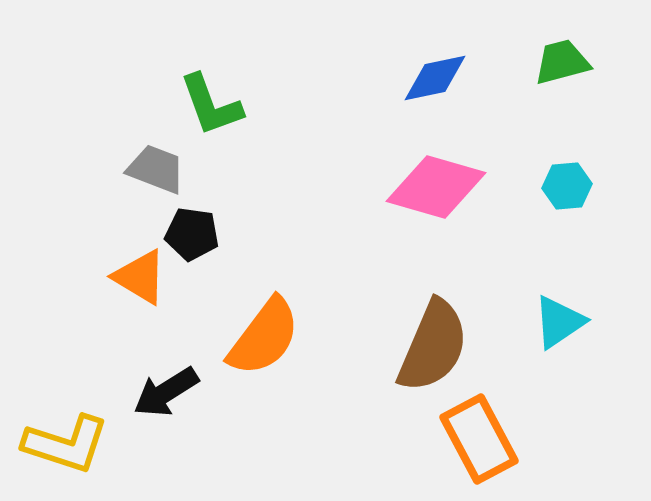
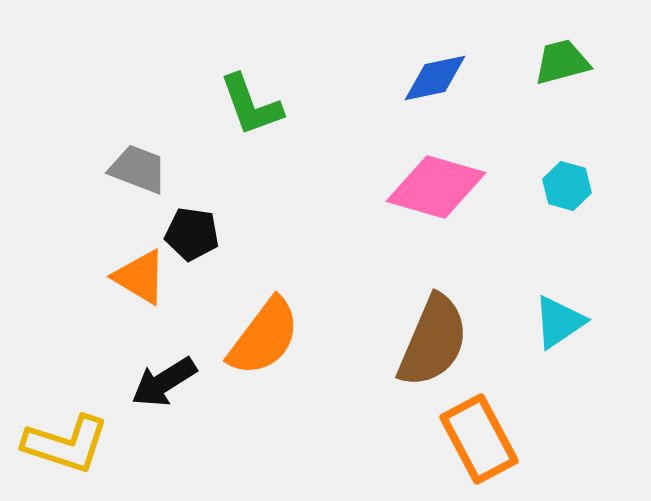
green L-shape: moved 40 px right
gray trapezoid: moved 18 px left
cyan hexagon: rotated 21 degrees clockwise
brown semicircle: moved 5 px up
black arrow: moved 2 px left, 10 px up
